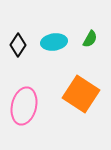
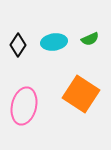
green semicircle: rotated 36 degrees clockwise
